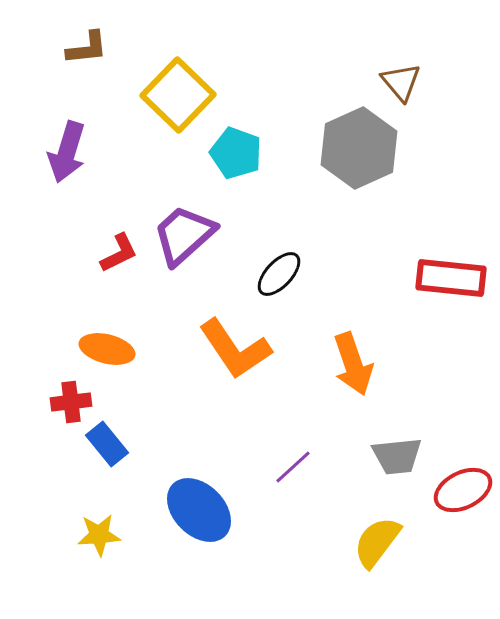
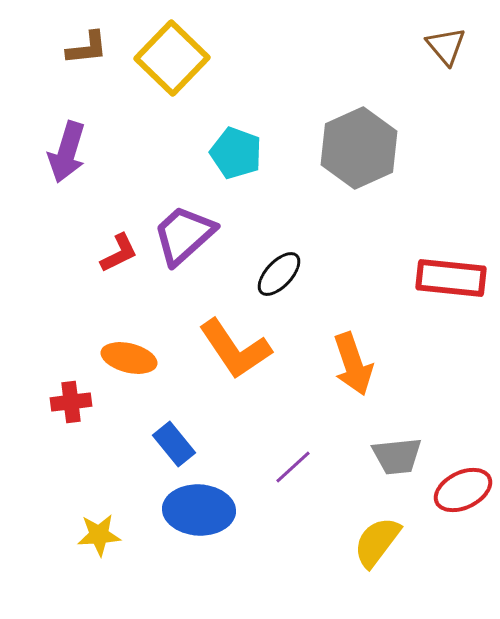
brown triangle: moved 45 px right, 36 px up
yellow square: moved 6 px left, 37 px up
orange ellipse: moved 22 px right, 9 px down
blue rectangle: moved 67 px right
blue ellipse: rotated 42 degrees counterclockwise
